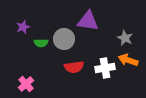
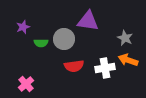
red semicircle: moved 1 px up
